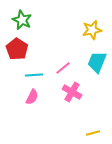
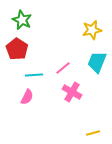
pink semicircle: moved 5 px left
